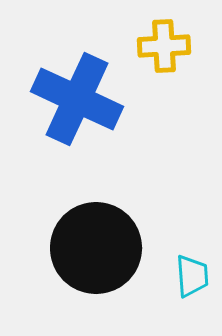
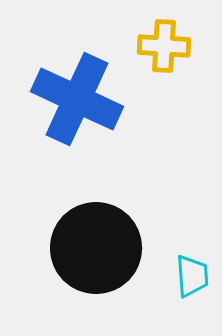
yellow cross: rotated 6 degrees clockwise
